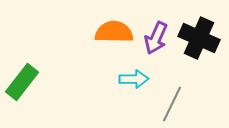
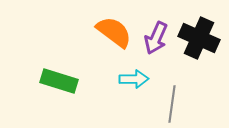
orange semicircle: rotated 36 degrees clockwise
green rectangle: moved 37 px right, 1 px up; rotated 69 degrees clockwise
gray line: rotated 18 degrees counterclockwise
